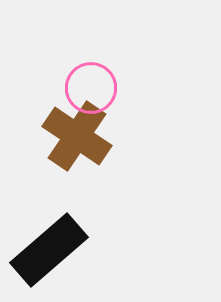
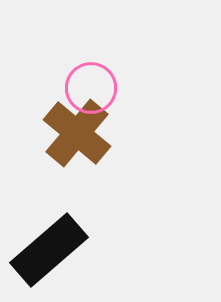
brown cross: moved 3 px up; rotated 6 degrees clockwise
